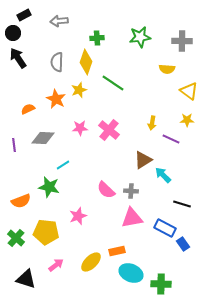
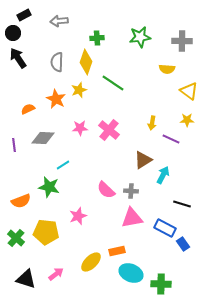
cyan arrow at (163, 175): rotated 72 degrees clockwise
pink arrow at (56, 265): moved 9 px down
